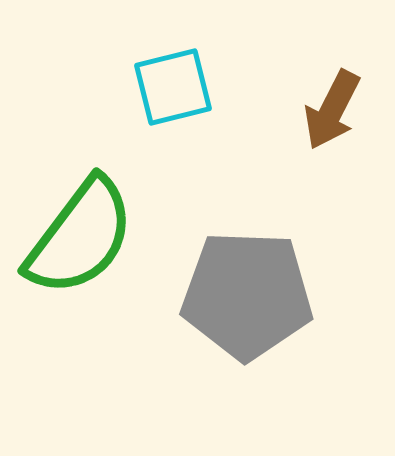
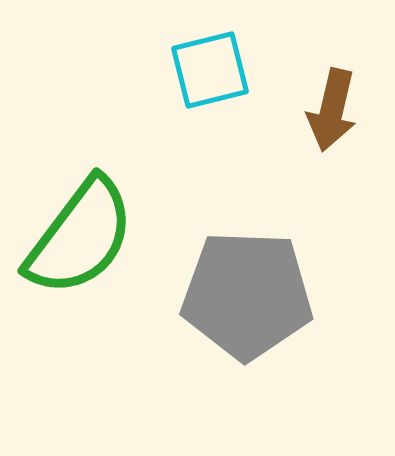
cyan square: moved 37 px right, 17 px up
brown arrow: rotated 14 degrees counterclockwise
